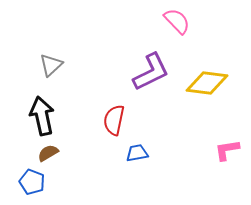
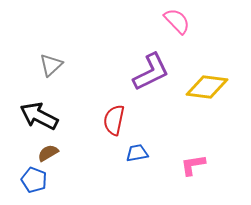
yellow diamond: moved 4 px down
black arrow: moved 3 px left; rotated 51 degrees counterclockwise
pink L-shape: moved 34 px left, 15 px down
blue pentagon: moved 2 px right, 2 px up
